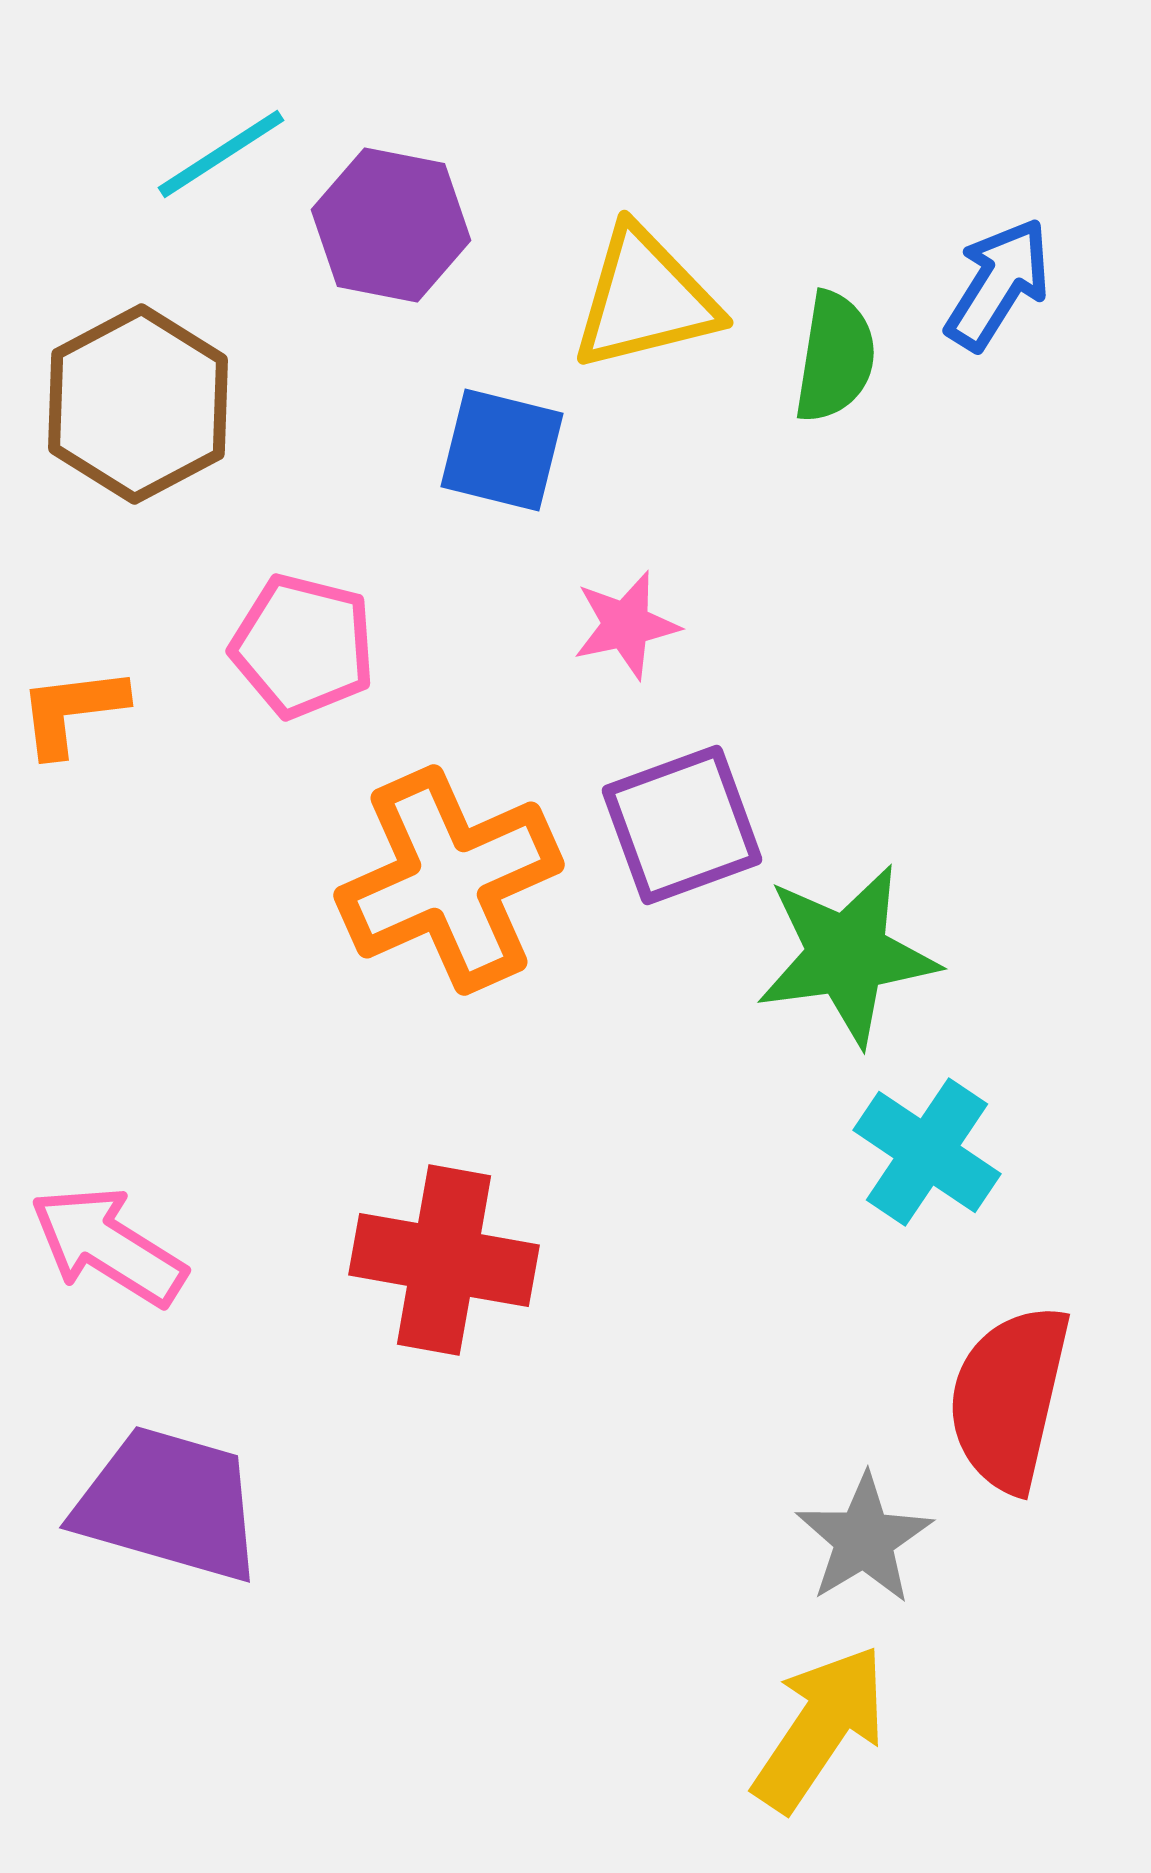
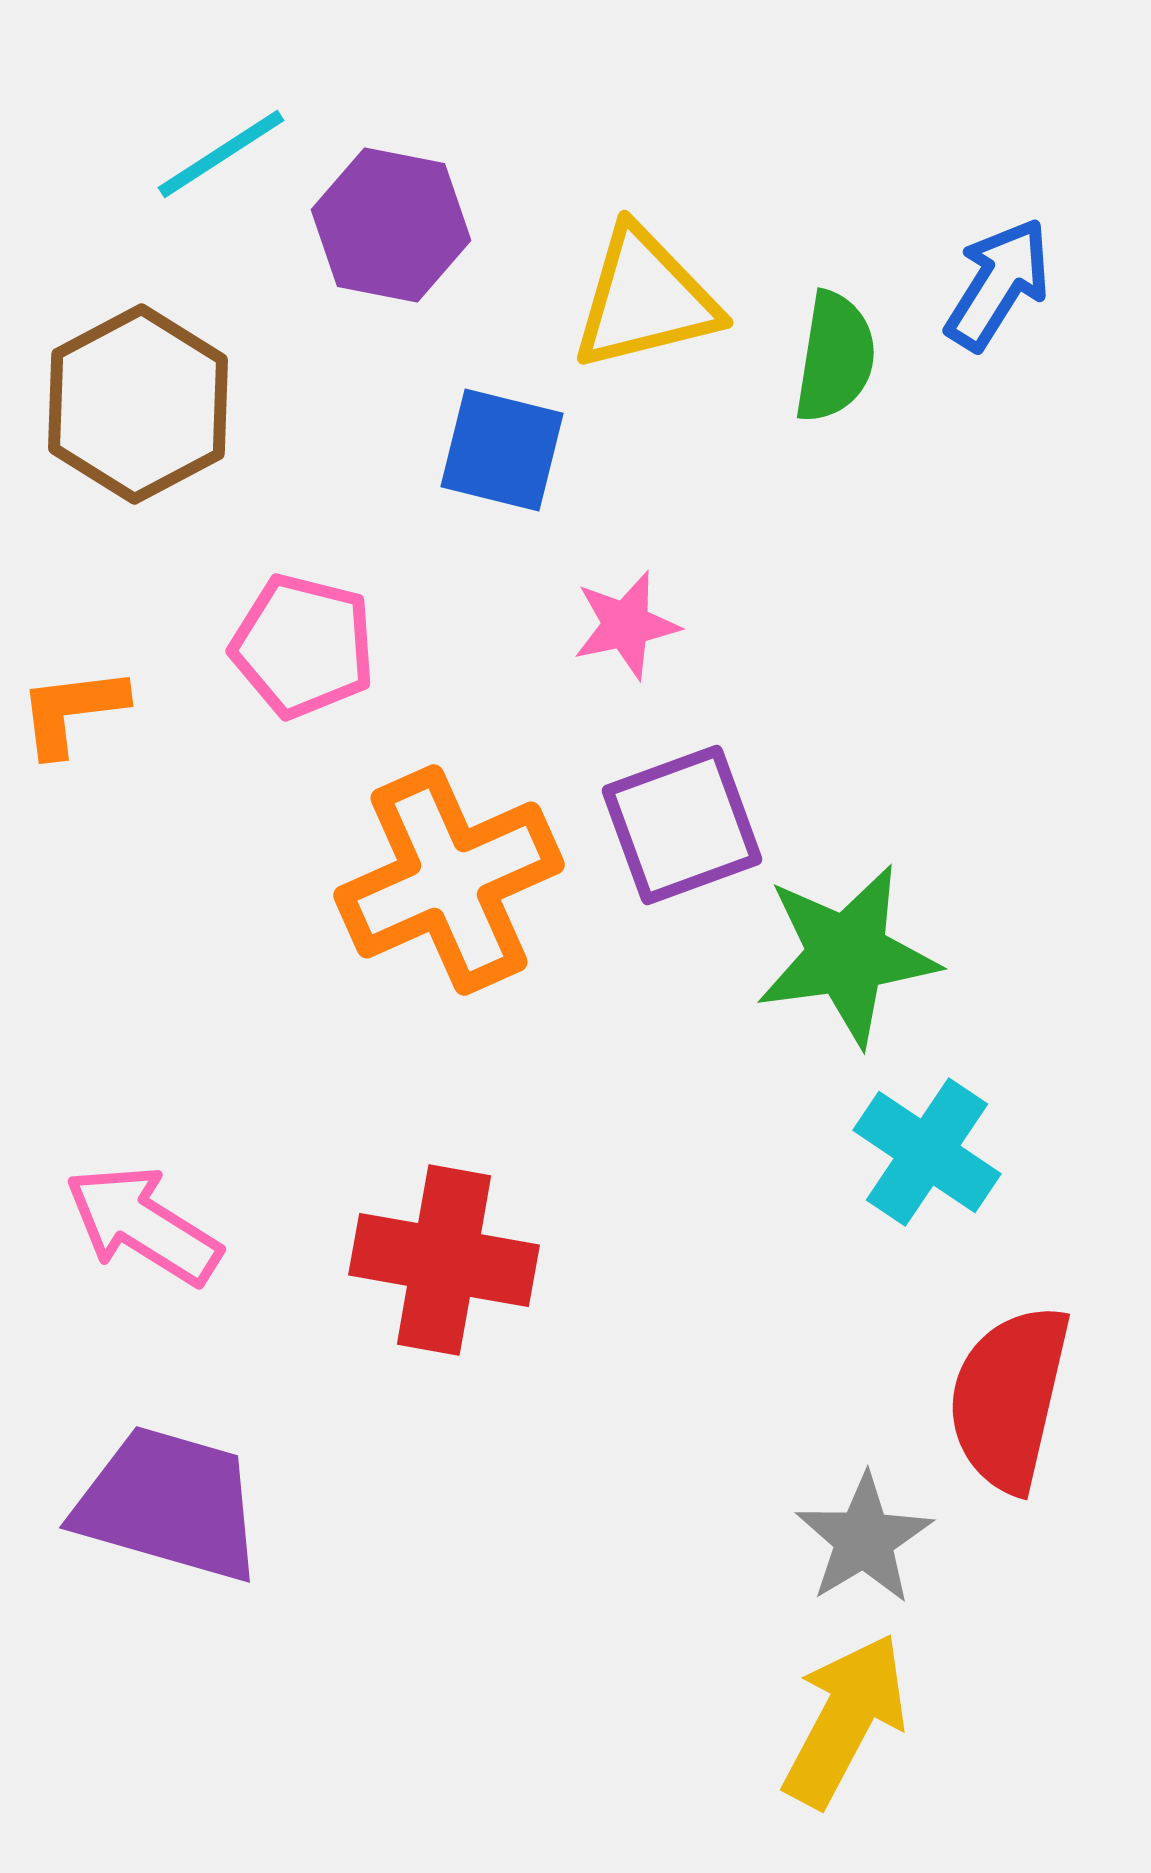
pink arrow: moved 35 px right, 21 px up
yellow arrow: moved 25 px right, 8 px up; rotated 6 degrees counterclockwise
